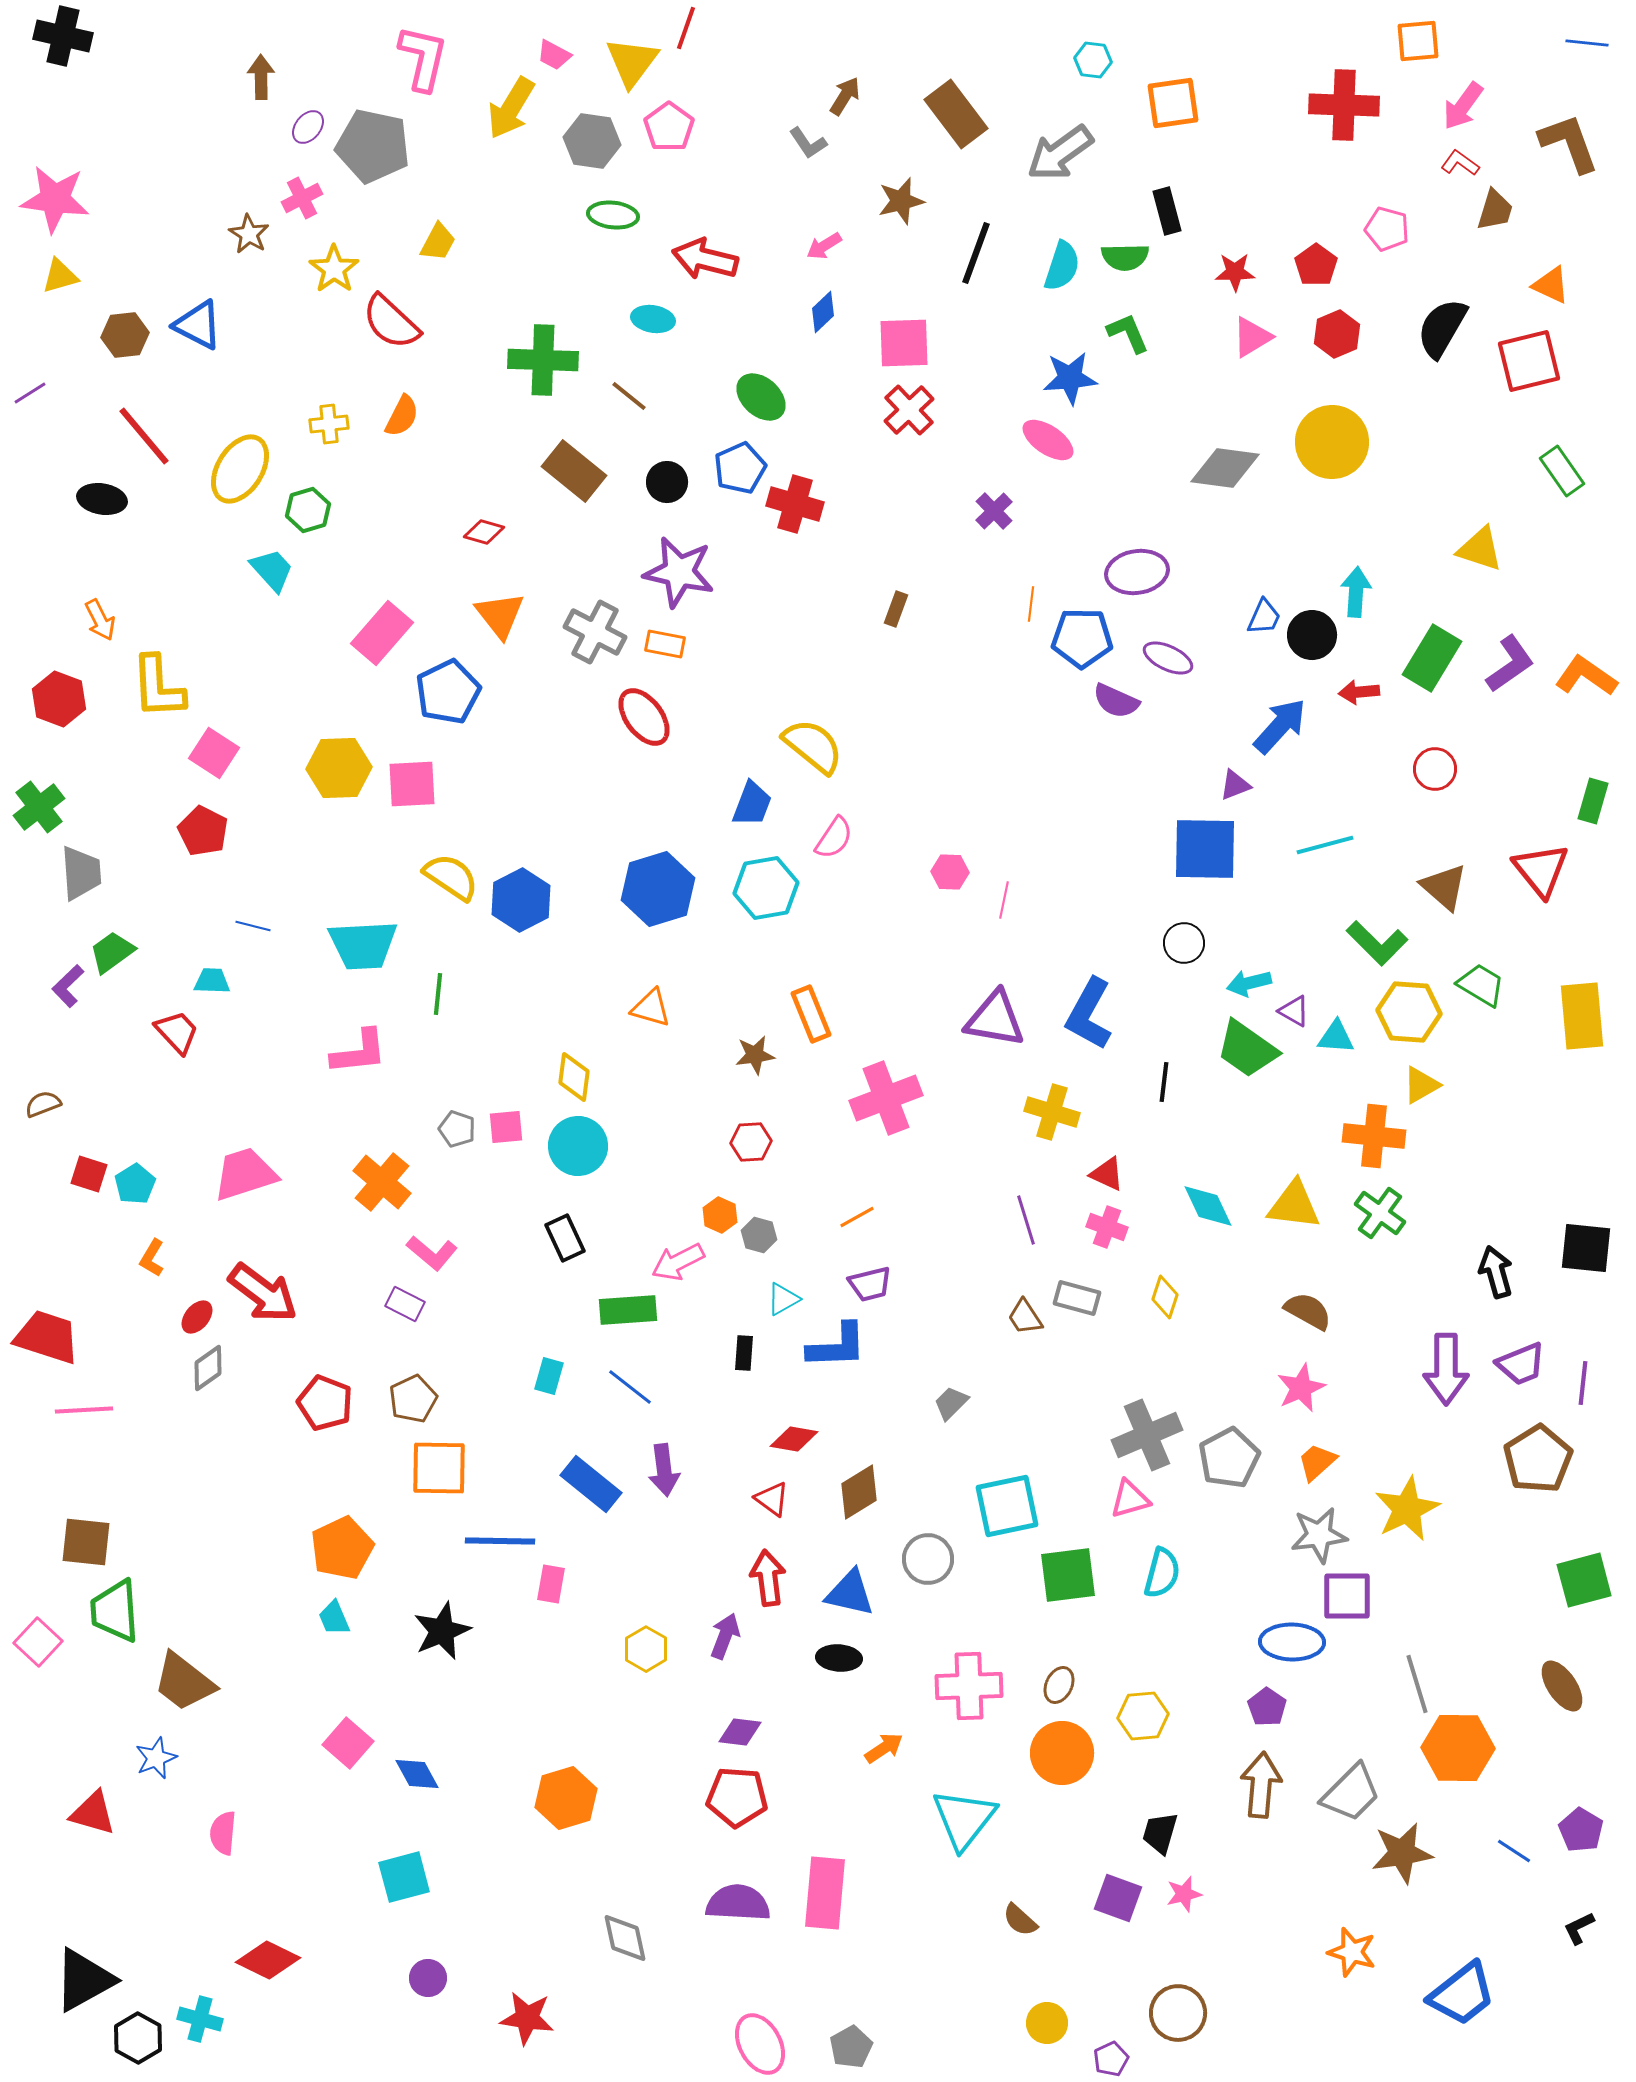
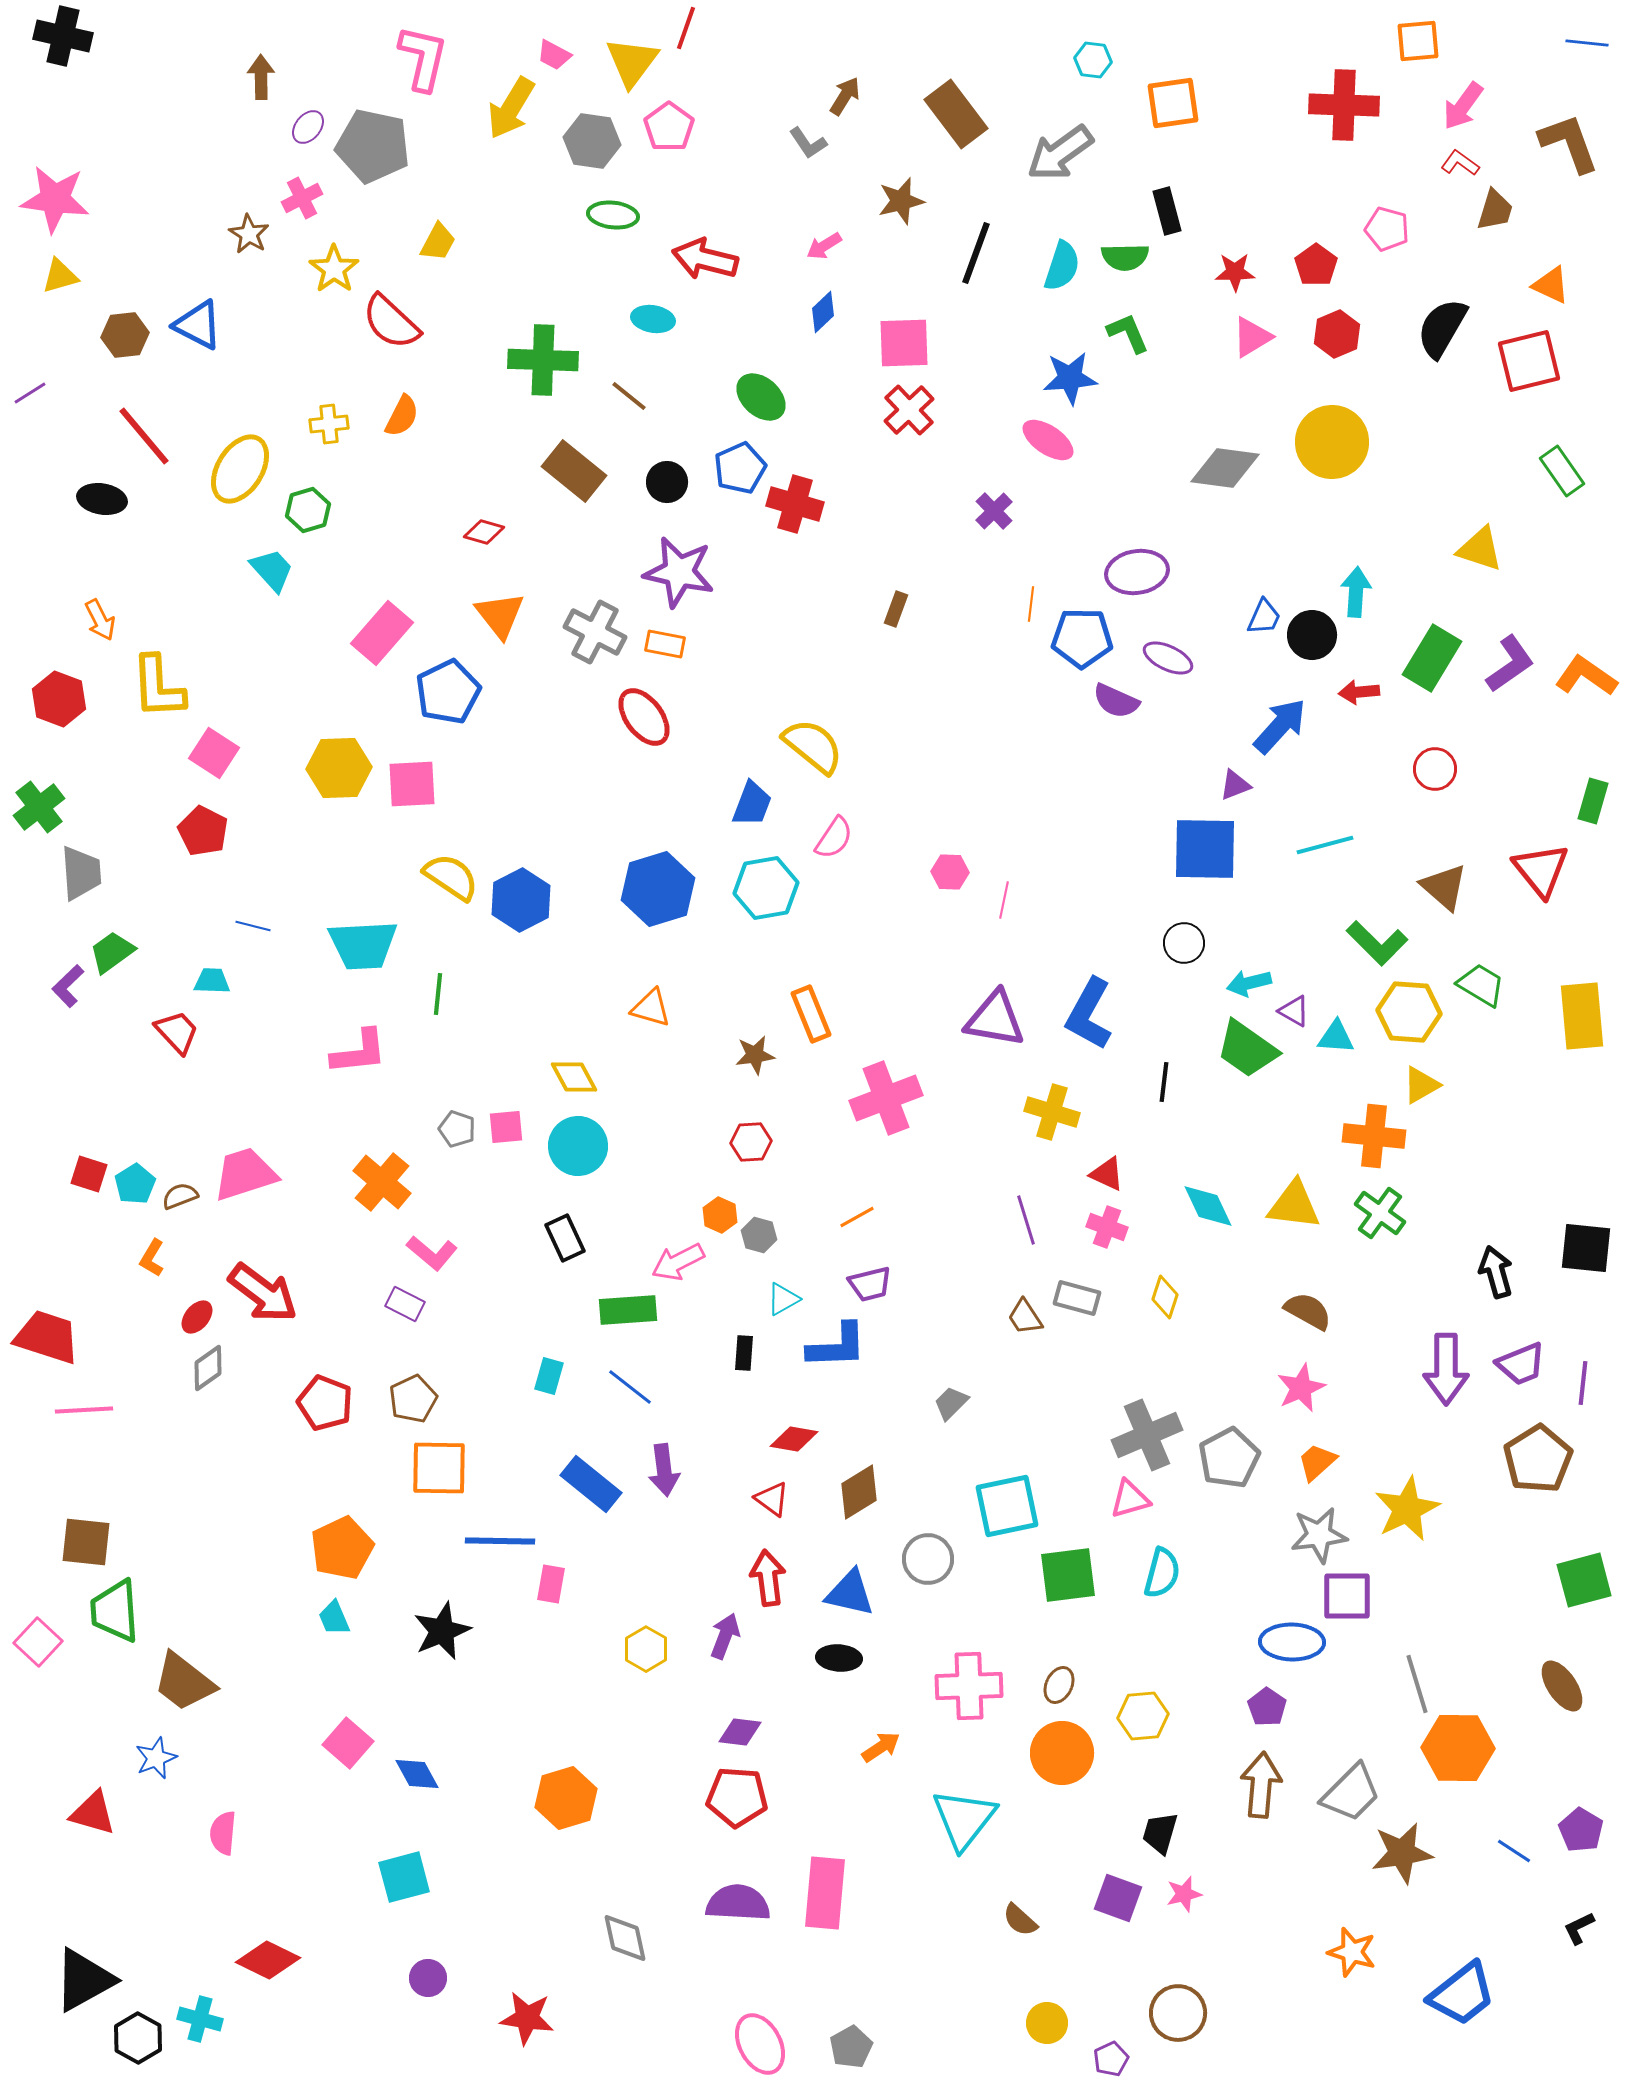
yellow diamond at (574, 1077): rotated 36 degrees counterclockwise
brown semicircle at (43, 1104): moved 137 px right, 92 px down
orange arrow at (884, 1748): moved 3 px left, 1 px up
